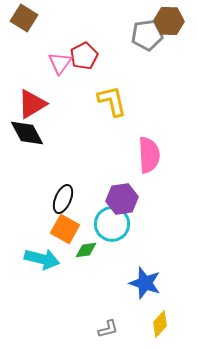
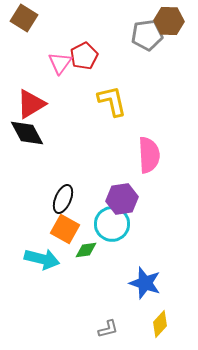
red triangle: moved 1 px left
